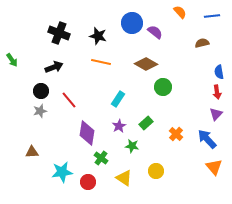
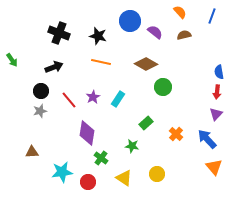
blue line: rotated 63 degrees counterclockwise
blue circle: moved 2 px left, 2 px up
brown semicircle: moved 18 px left, 8 px up
red arrow: rotated 16 degrees clockwise
purple star: moved 26 px left, 29 px up
yellow circle: moved 1 px right, 3 px down
